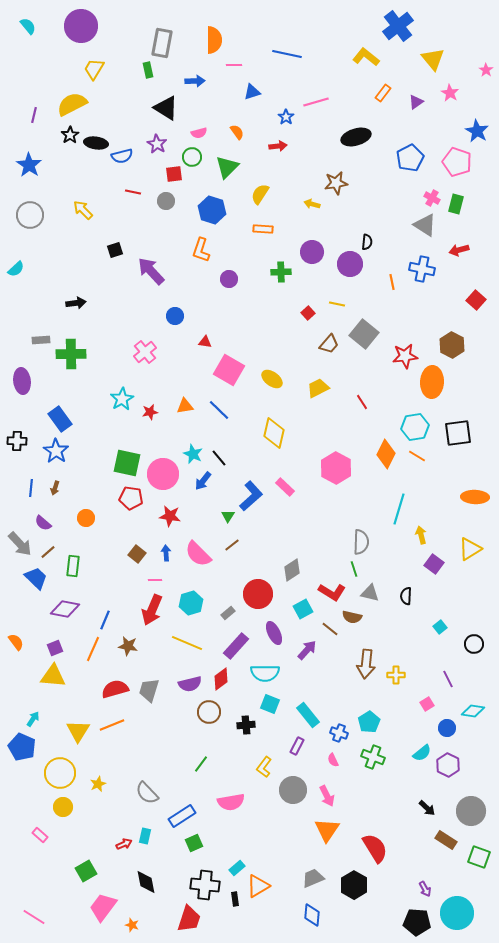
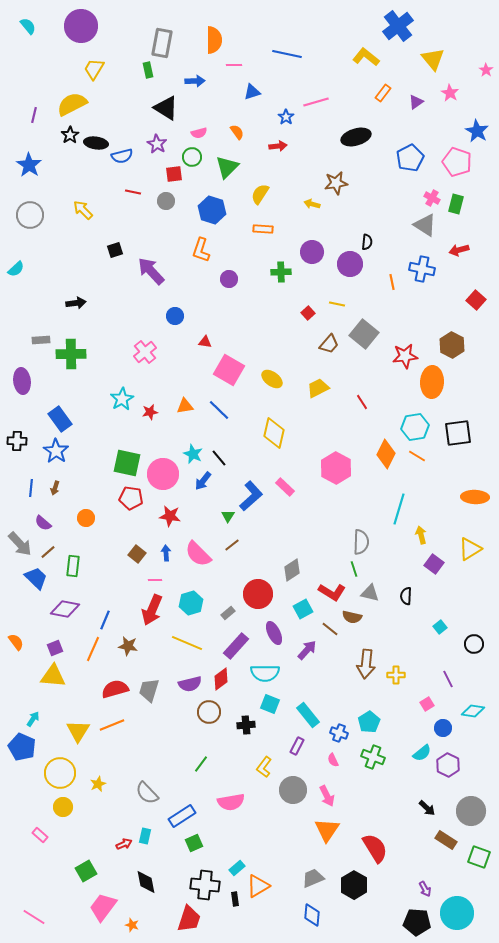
blue circle at (447, 728): moved 4 px left
